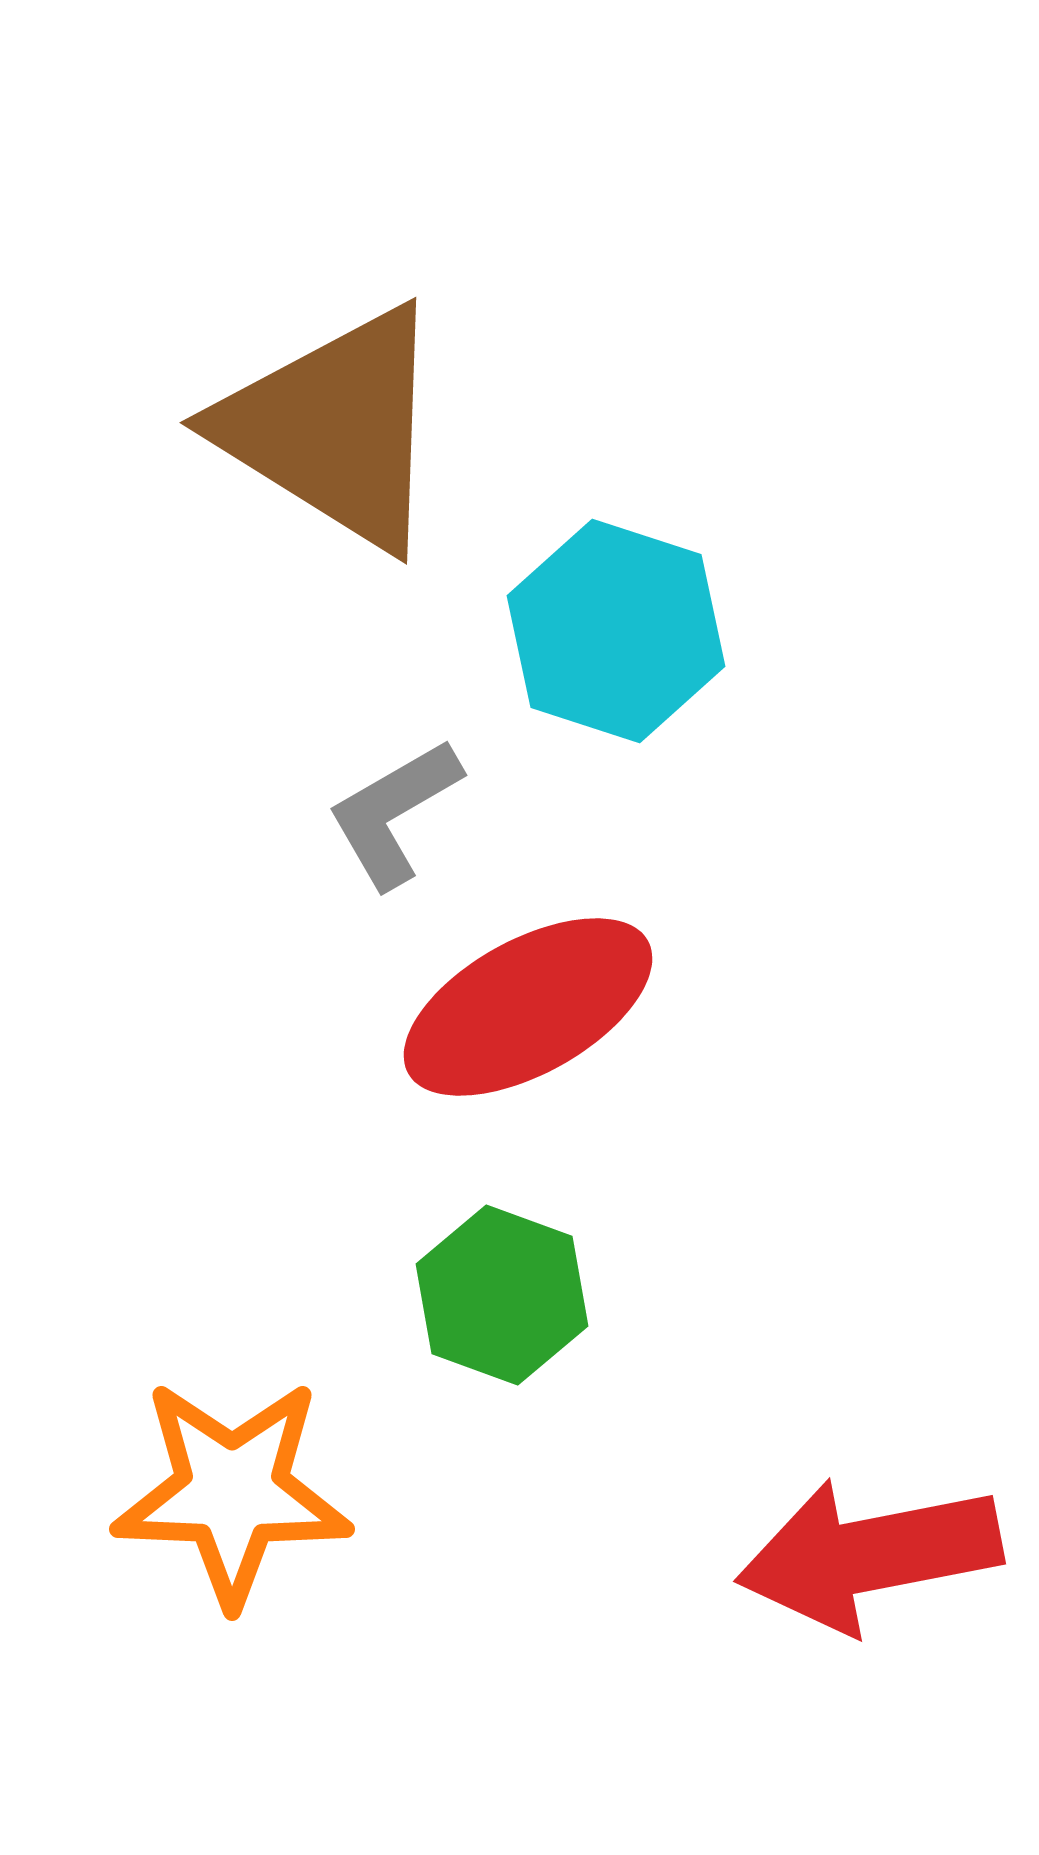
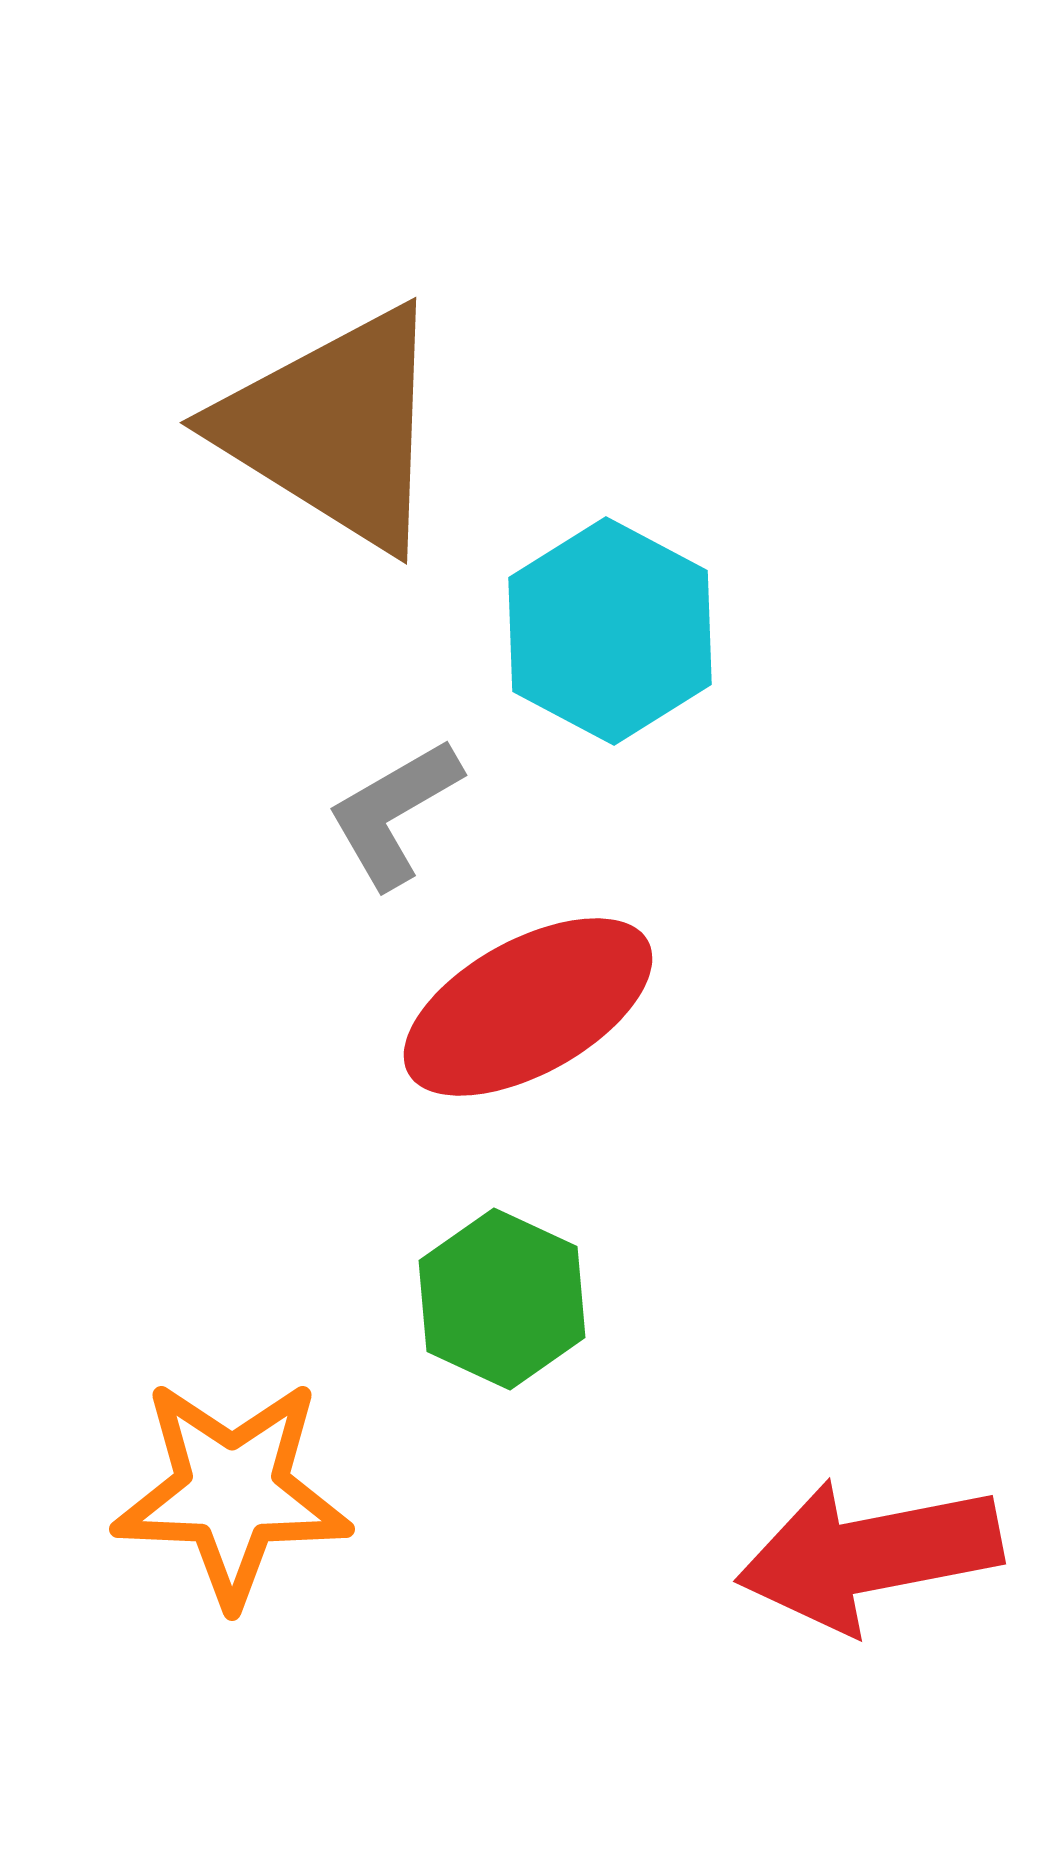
cyan hexagon: moved 6 px left; rotated 10 degrees clockwise
green hexagon: moved 4 px down; rotated 5 degrees clockwise
